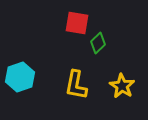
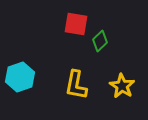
red square: moved 1 px left, 1 px down
green diamond: moved 2 px right, 2 px up
